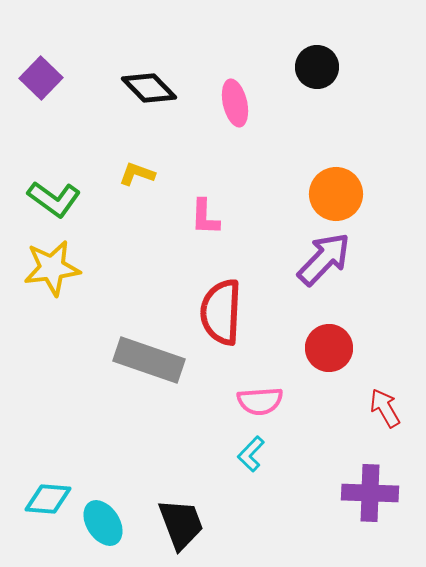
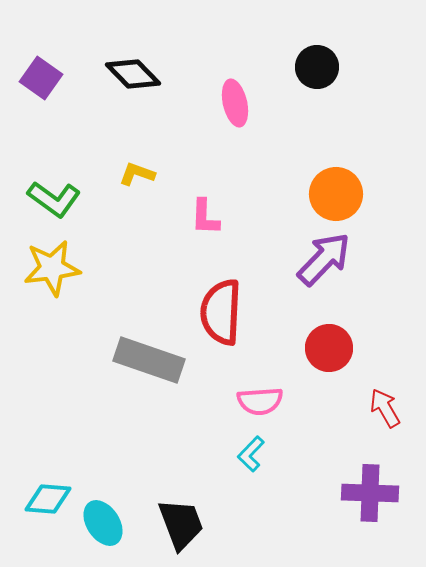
purple square: rotated 9 degrees counterclockwise
black diamond: moved 16 px left, 14 px up
